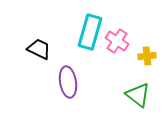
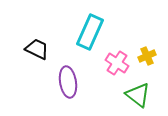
cyan rectangle: rotated 8 degrees clockwise
pink cross: moved 22 px down
black trapezoid: moved 2 px left
yellow cross: rotated 18 degrees counterclockwise
